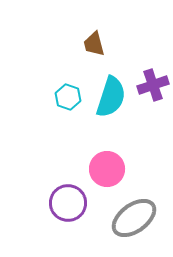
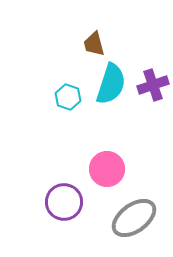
cyan semicircle: moved 13 px up
purple circle: moved 4 px left, 1 px up
